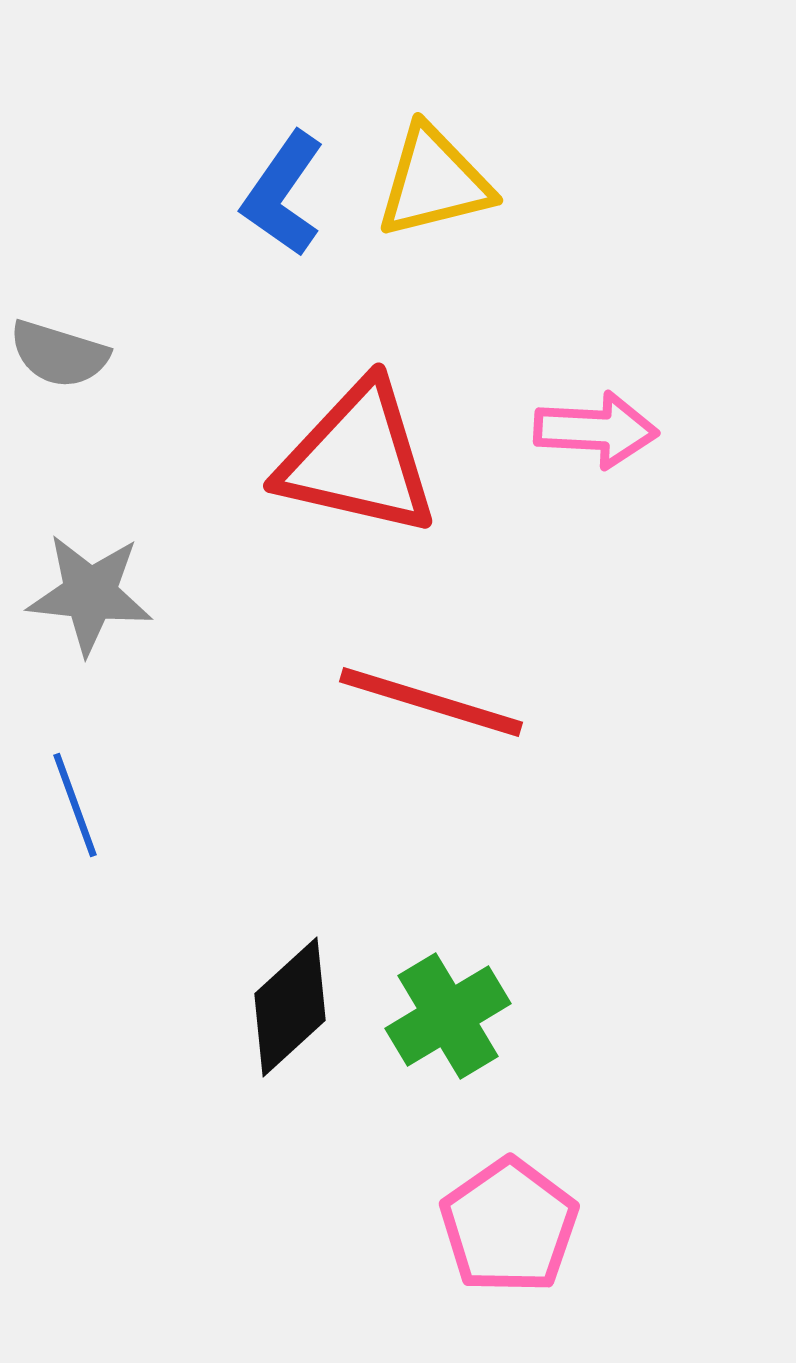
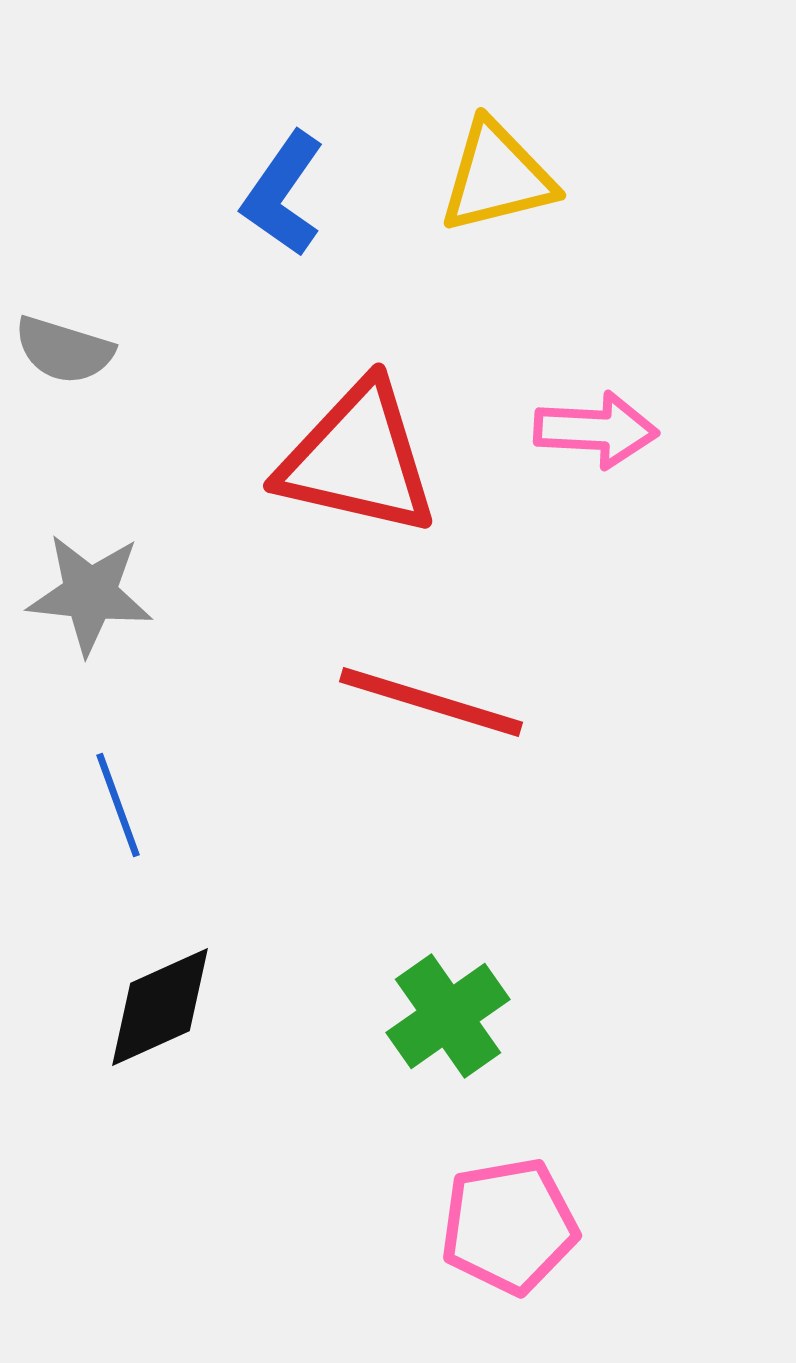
yellow triangle: moved 63 px right, 5 px up
gray semicircle: moved 5 px right, 4 px up
blue line: moved 43 px right
black diamond: moved 130 px left; rotated 18 degrees clockwise
green cross: rotated 4 degrees counterclockwise
pink pentagon: rotated 25 degrees clockwise
